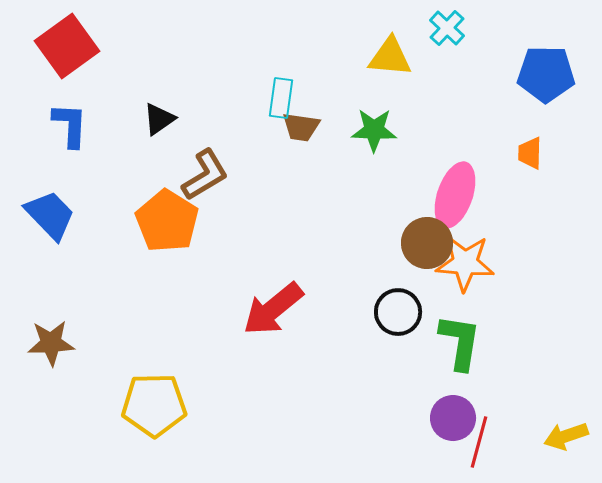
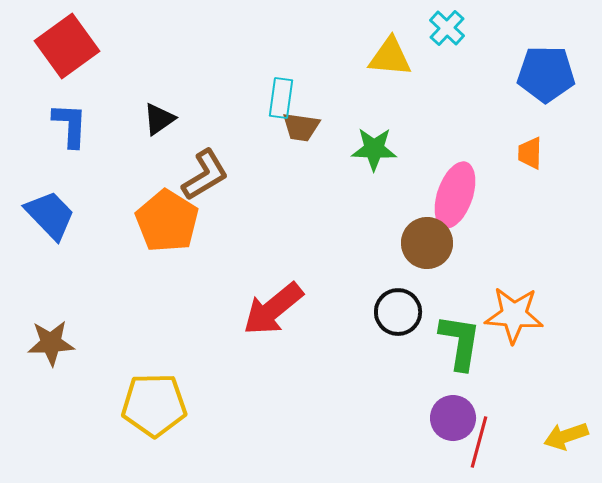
green star: moved 19 px down
orange star: moved 49 px right, 52 px down
